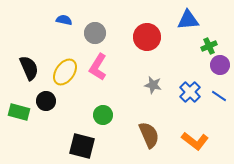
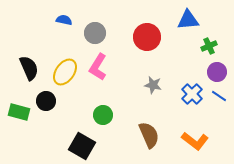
purple circle: moved 3 px left, 7 px down
blue cross: moved 2 px right, 2 px down
black square: rotated 16 degrees clockwise
